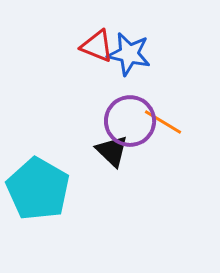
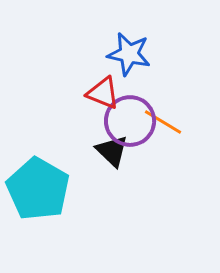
red triangle: moved 6 px right, 47 px down
